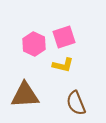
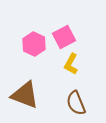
pink square: rotated 10 degrees counterclockwise
yellow L-shape: moved 8 px right, 1 px up; rotated 105 degrees clockwise
brown triangle: rotated 24 degrees clockwise
